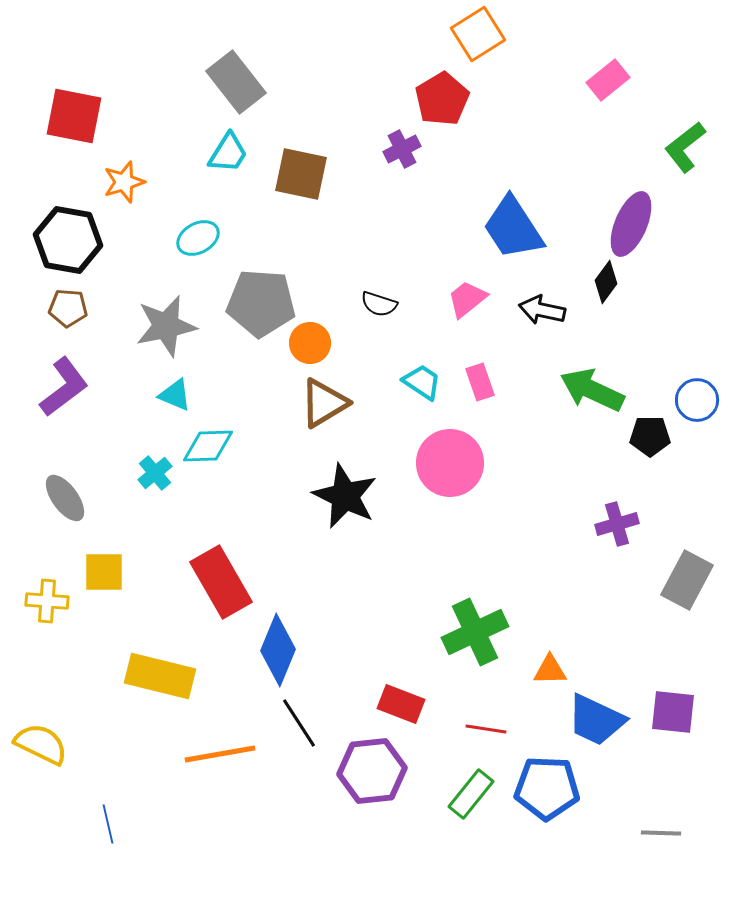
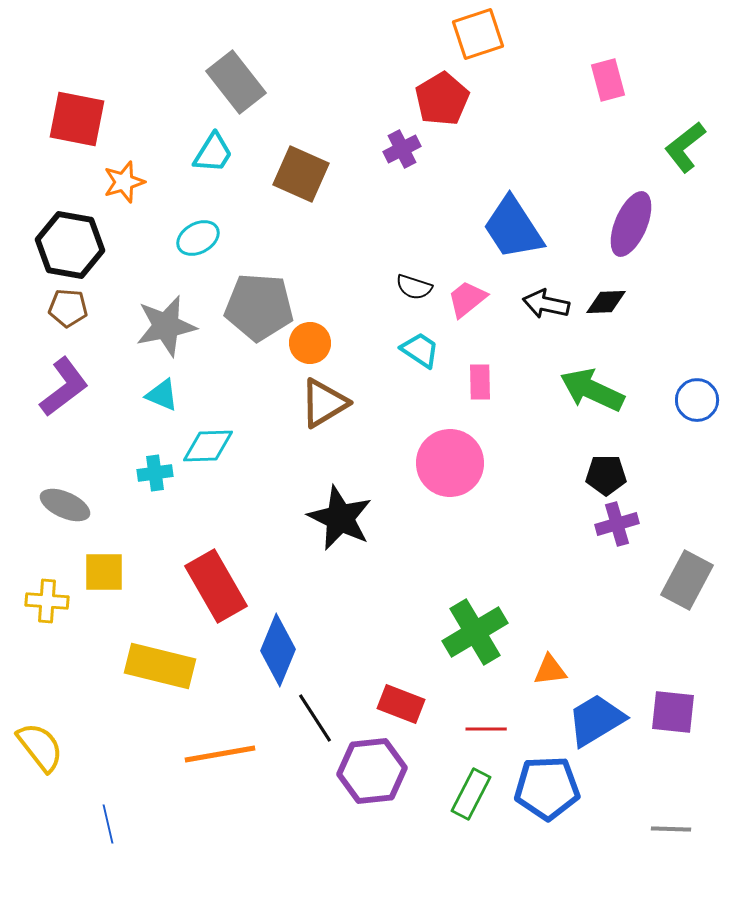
orange square at (478, 34): rotated 14 degrees clockwise
pink rectangle at (608, 80): rotated 66 degrees counterclockwise
red square at (74, 116): moved 3 px right, 3 px down
cyan trapezoid at (228, 153): moved 15 px left
brown square at (301, 174): rotated 12 degrees clockwise
black hexagon at (68, 240): moved 2 px right, 5 px down
black diamond at (606, 282): moved 20 px down; rotated 51 degrees clockwise
gray pentagon at (261, 303): moved 2 px left, 4 px down
black semicircle at (379, 304): moved 35 px right, 17 px up
black arrow at (542, 310): moved 4 px right, 6 px up
cyan trapezoid at (422, 382): moved 2 px left, 32 px up
pink rectangle at (480, 382): rotated 18 degrees clockwise
cyan triangle at (175, 395): moved 13 px left
black pentagon at (650, 436): moved 44 px left, 39 px down
cyan cross at (155, 473): rotated 32 degrees clockwise
black star at (345, 496): moved 5 px left, 22 px down
gray ellipse at (65, 498): moved 7 px down; rotated 30 degrees counterclockwise
red rectangle at (221, 582): moved 5 px left, 4 px down
green cross at (475, 632): rotated 6 degrees counterclockwise
orange triangle at (550, 670): rotated 6 degrees counterclockwise
yellow rectangle at (160, 676): moved 10 px up
blue trapezoid at (596, 720): rotated 124 degrees clockwise
black line at (299, 723): moved 16 px right, 5 px up
red line at (486, 729): rotated 9 degrees counterclockwise
yellow semicircle at (41, 744): moved 1 px left, 3 px down; rotated 26 degrees clockwise
blue pentagon at (547, 788): rotated 4 degrees counterclockwise
green rectangle at (471, 794): rotated 12 degrees counterclockwise
gray line at (661, 833): moved 10 px right, 4 px up
